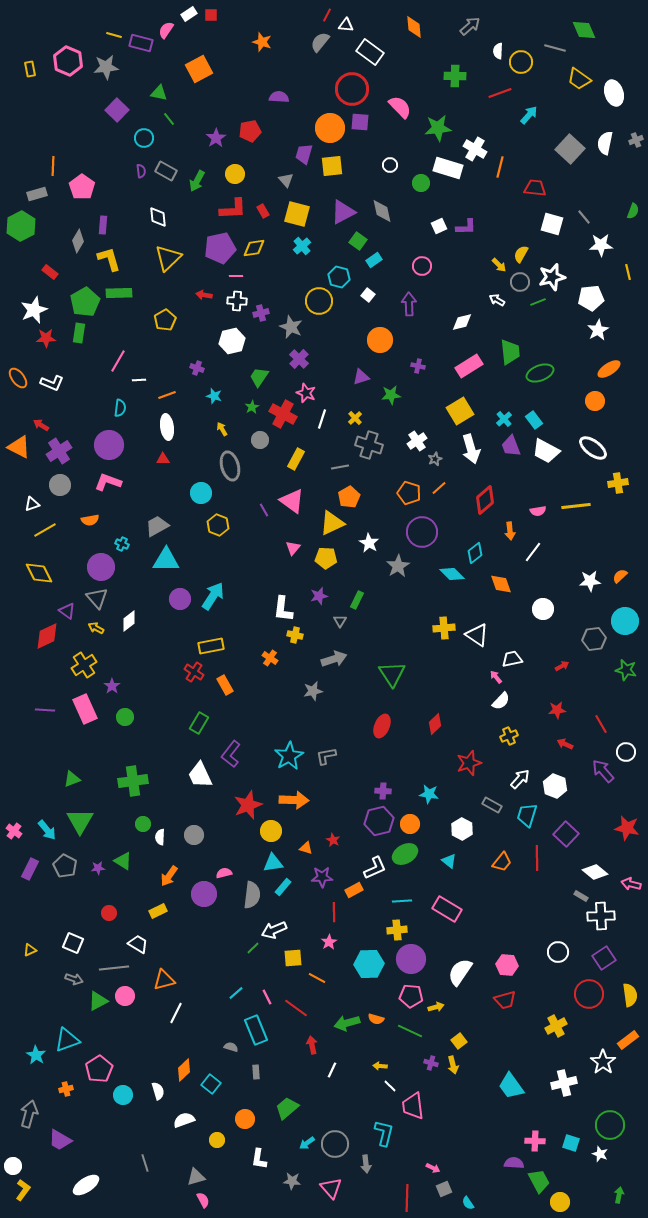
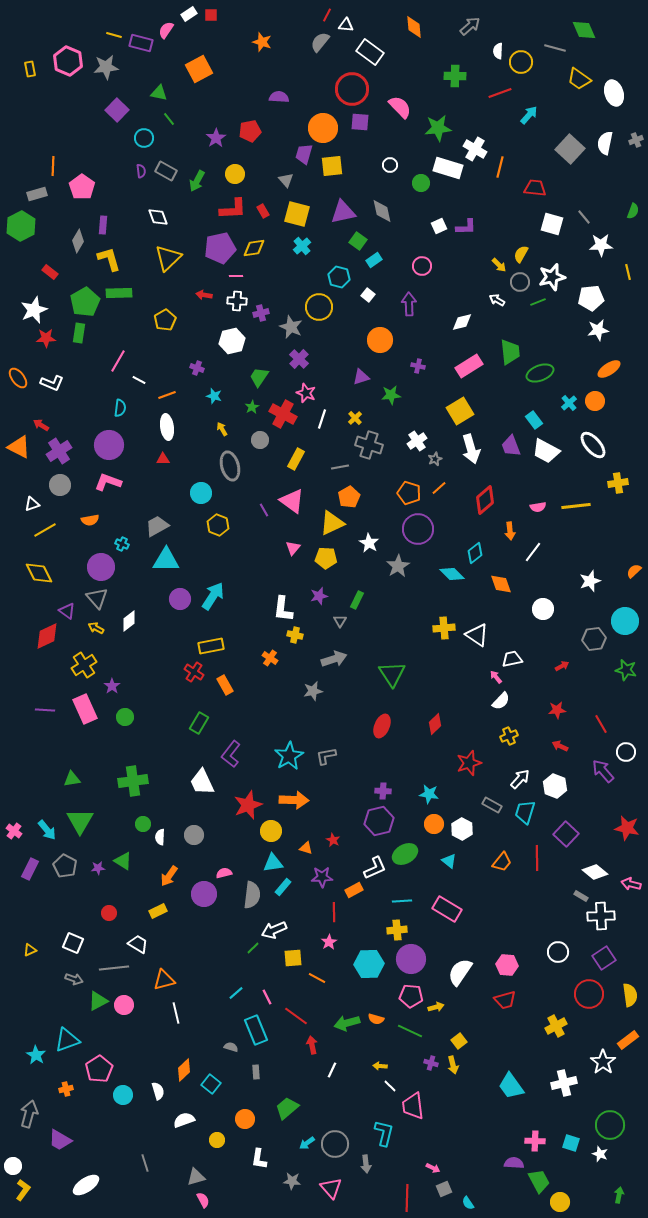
orange circle at (330, 128): moved 7 px left
purple triangle at (343, 212): rotated 16 degrees clockwise
white diamond at (158, 217): rotated 15 degrees counterclockwise
yellow circle at (319, 301): moved 6 px down
white star at (598, 330): rotated 20 degrees clockwise
white line at (139, 380): rotated 32 degrees clockwise
cyan cross at (504, 419): moved 65 px right, 16 px up
white ellipse at (593, 448): moved 3 px up; rotated 12 degrees clockwise
pink semicircle at (538, 511): moved 4 px up
purple circle at (422, 532): moved 4 px left, 3 px up
orange semicircle at (620, 576): moved 14 px right, 5 px up
white star at (590, 581): rotated 15 degrees counterclockwise
red arrow at (565, 744): moved 5 px left, 2 px down
white trapezoid at (200, 775): moved 2 px right, 7 px down
green triangle at (72, 779): rotated 12 degrees clockwise
cyan trapezoid at (527, 815): moved 2 px left, 3 px up
orange circle at (410, 824): moved 24 px right
pink circle at (125, 996): moved 1 px left, 9 px down
red line at (296, 1008): moved 8 px down
white line at (176, 1013): rotated 40 degrees counterclockwise
